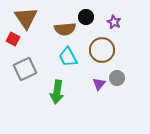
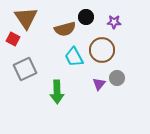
purple star: rotated 24 degrees counterclockwise
brown semicircle: rotated 10 degrees counterclockwise
cyan trapezoid: moved 6 px right
green arrow: rotated 10 degrees counterclockwise
